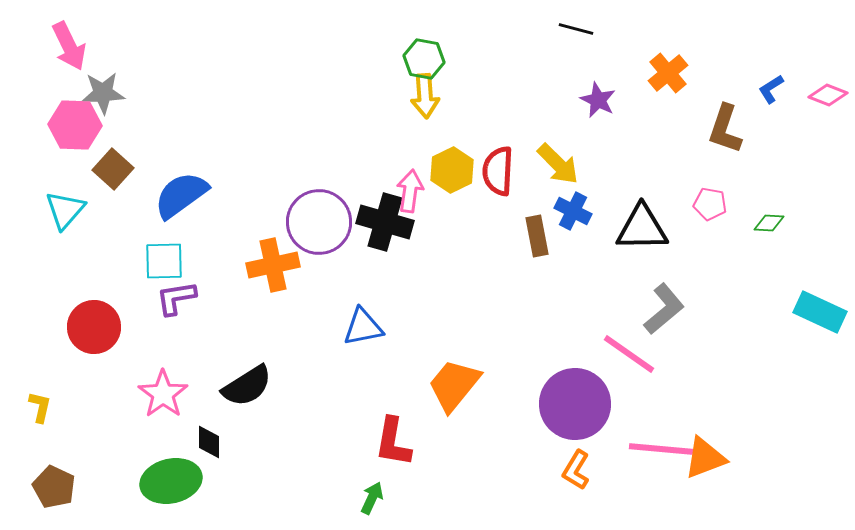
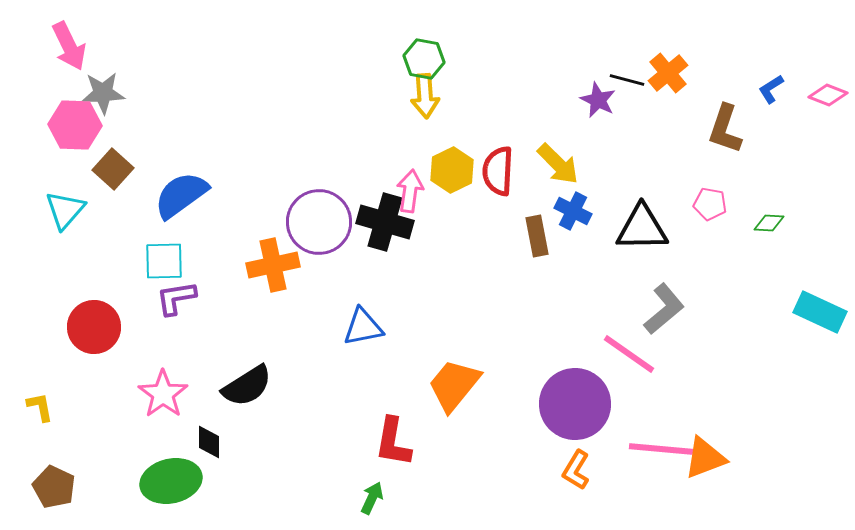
black line at (576, 29): moved 51 px right, 51 px down
yellow L-shape at (40, 407): rotated 24 degrees counterclockwise
